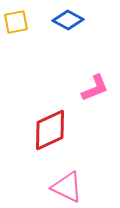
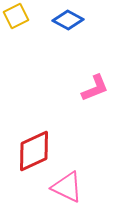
yellow square: moved 6 px up; rotated 15 degrees counterclockwise
red diamond: moved 16 px left, 21 px down
